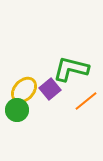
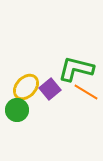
green L-shape: moved 5 px right
yellow ellipse: moved 2 px right, 3 px up
orange line: moved 9 px up; rotated 70 degrees clockwise
